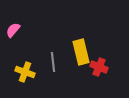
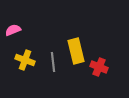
pink semicircle: rotated 28 degrees clockwise
yellow rectangle: moved 5 px left, 1 px up
yellow cross: moved 12 px up
